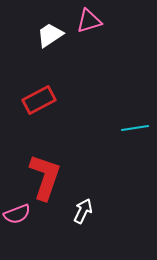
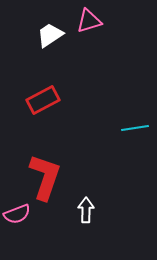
red rectangle: moved 4 px right
white arrow: moved 3 px right, 1 px up; rotated 25 degrees counterclockwise
